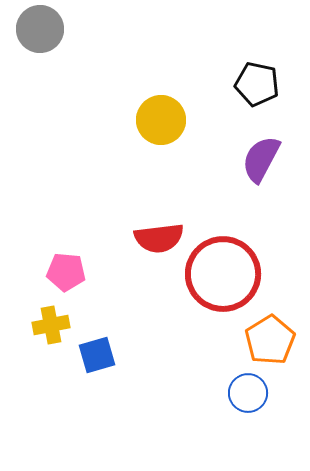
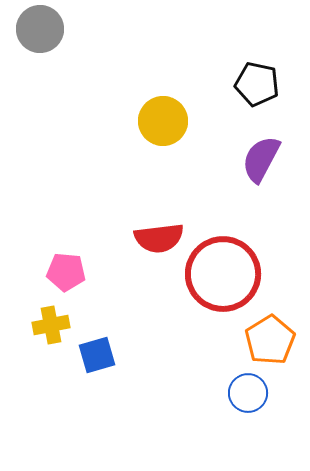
yellow circle: moved 2 px right, 1 px down
